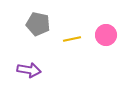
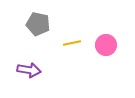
pink circle: moved 10 px down
yellow line: moved 4 px down
